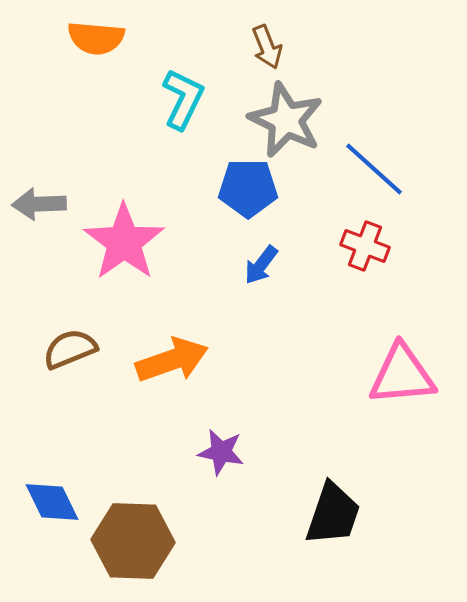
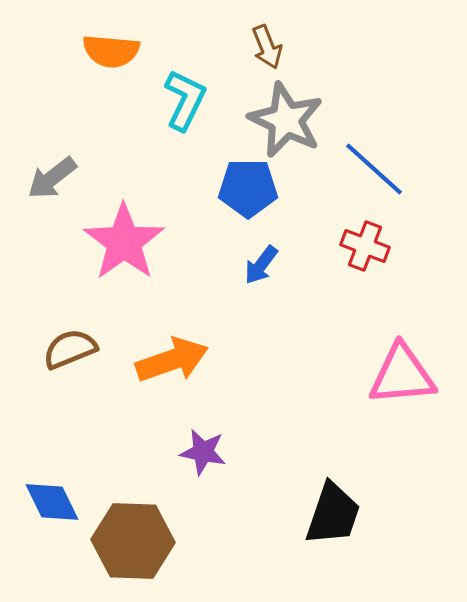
orange semicircle: moved 15 px right, 13 px down
cyan L-shape: moved 2 px right, 1 px down
gray arrow: moved 13 px right, 26 px up; rotated 36 degrees counterclockwise
purple star: moved 18 px left
